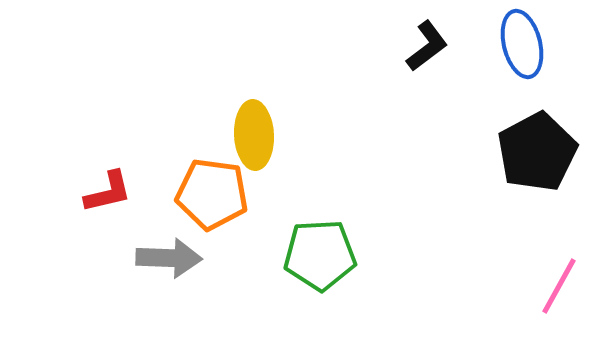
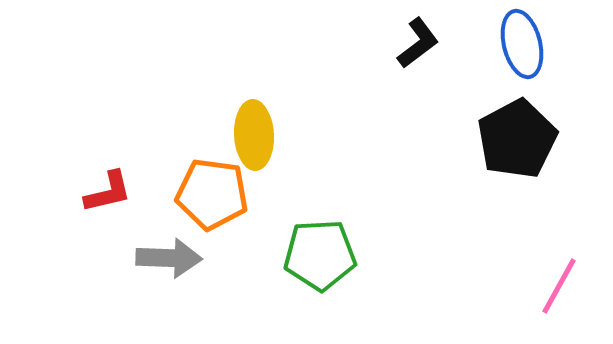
black L-shape: moved 9 px left, 3 px up
black pentagon: moved 20 px left, 13 px up
